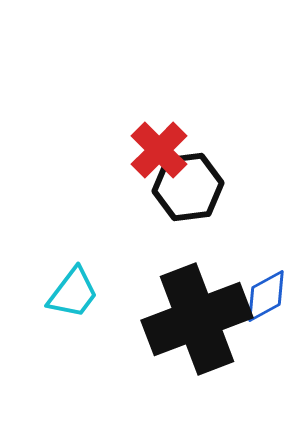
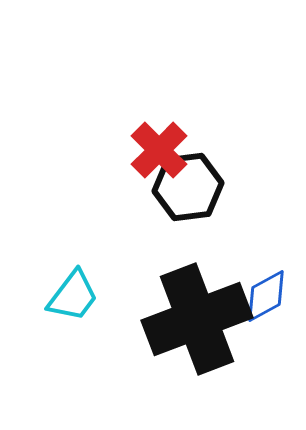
cyan trapezoid: moved 3 px down
